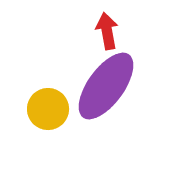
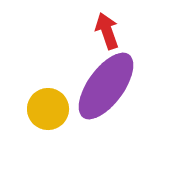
red arrow: rotated 9 degrees counterclockwise
